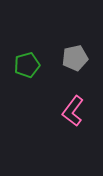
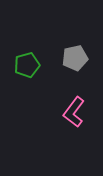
pink L-shape: moved 1 px right, 1 px down
